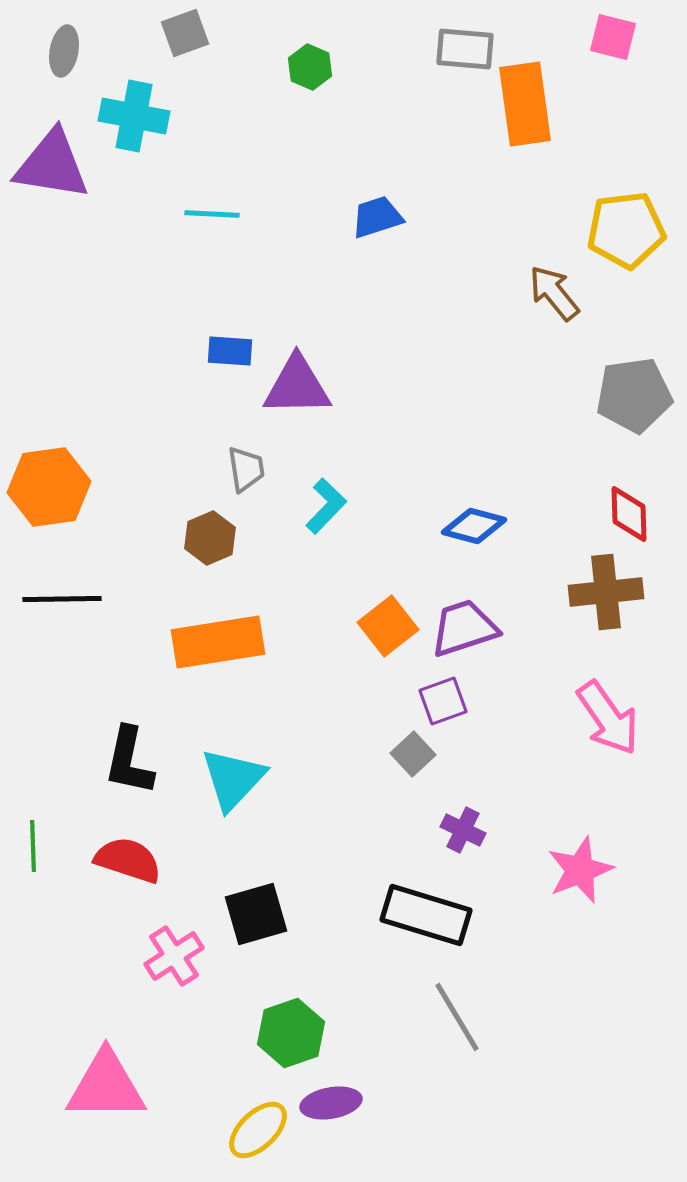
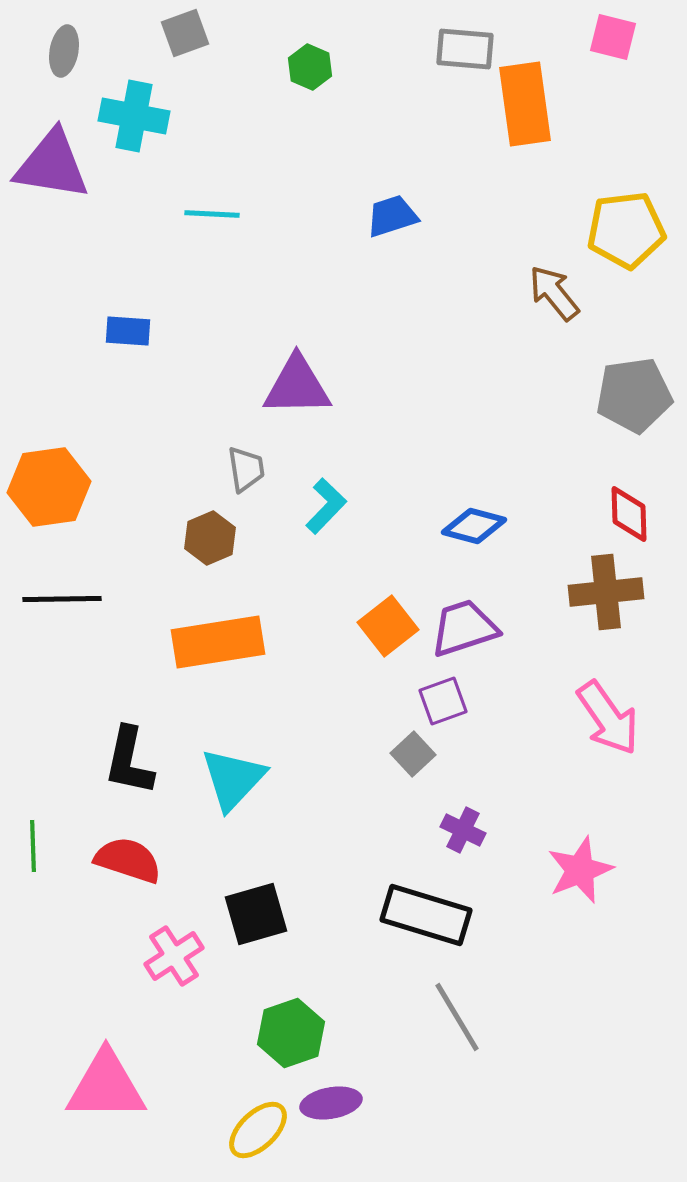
blue trapezoid at (377, 217): moved 15 px right, 1 px up
blue rectangle at (230, 351): moved 102 px left, 20 px up
